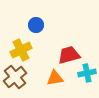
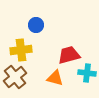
yellow cross: rotated 20 degrees clockwise
cyan cross: rotated 18 degrees clockwise
orange triangle: rotated 24 degrees clockwise
